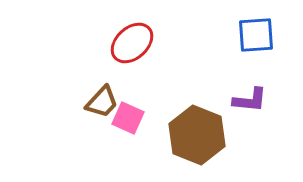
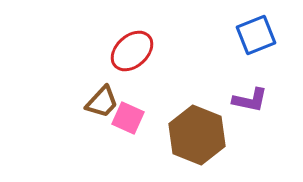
blue square: rotated 18 degrees counterclockwise
red ellipse: moved 8 px down
purple L-shape: rotated 6 degrees clockwise
